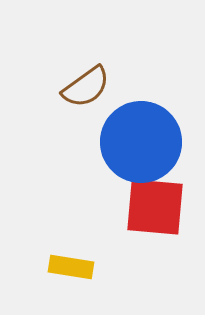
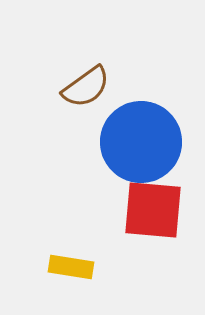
red square: moved 2 px left, 3 px down
